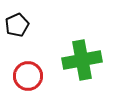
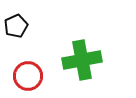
black pentagon: moved 1 px left, 1 px down
